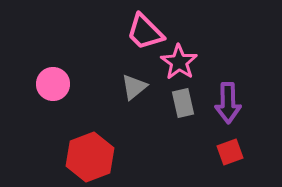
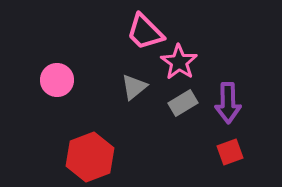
pink circle: moved 4 px right, 4 px up
gray rectangle: rotated 72 degrees clockwise
